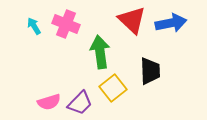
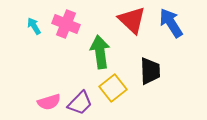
blue arrow: rotated 112 degrees counterclockwise
